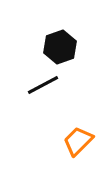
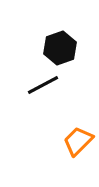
black hexagon: moved 1 px down
